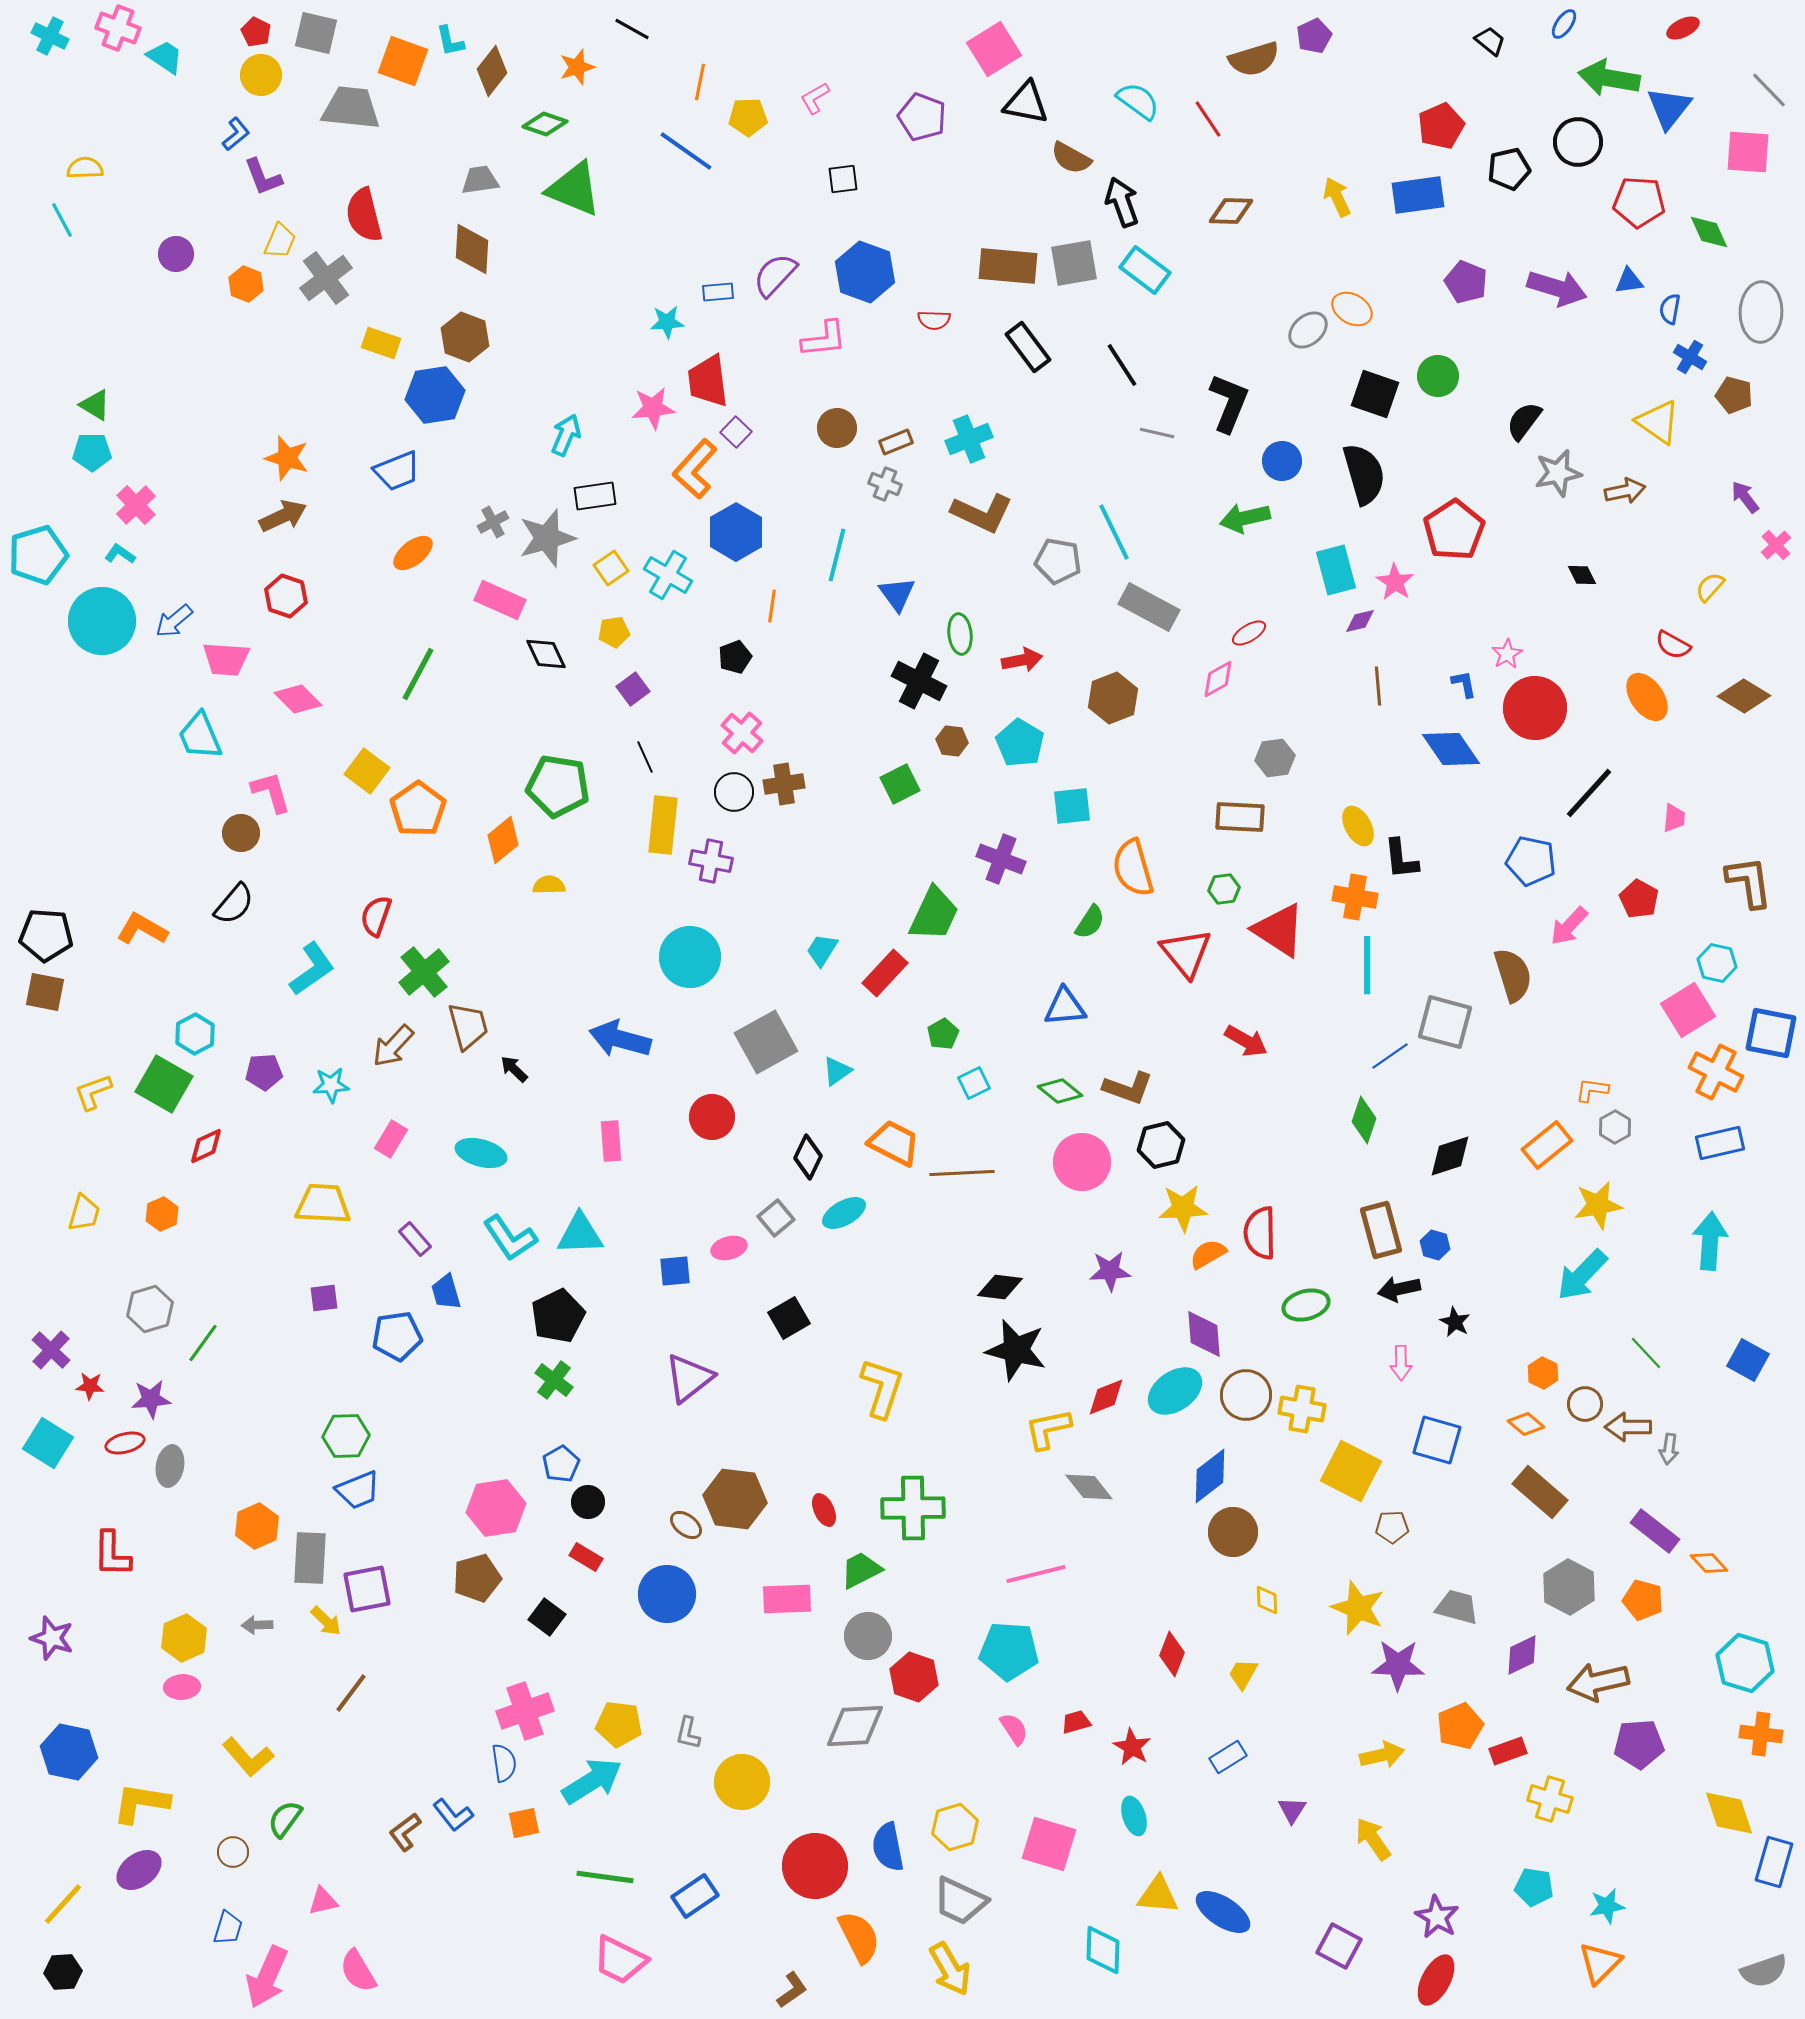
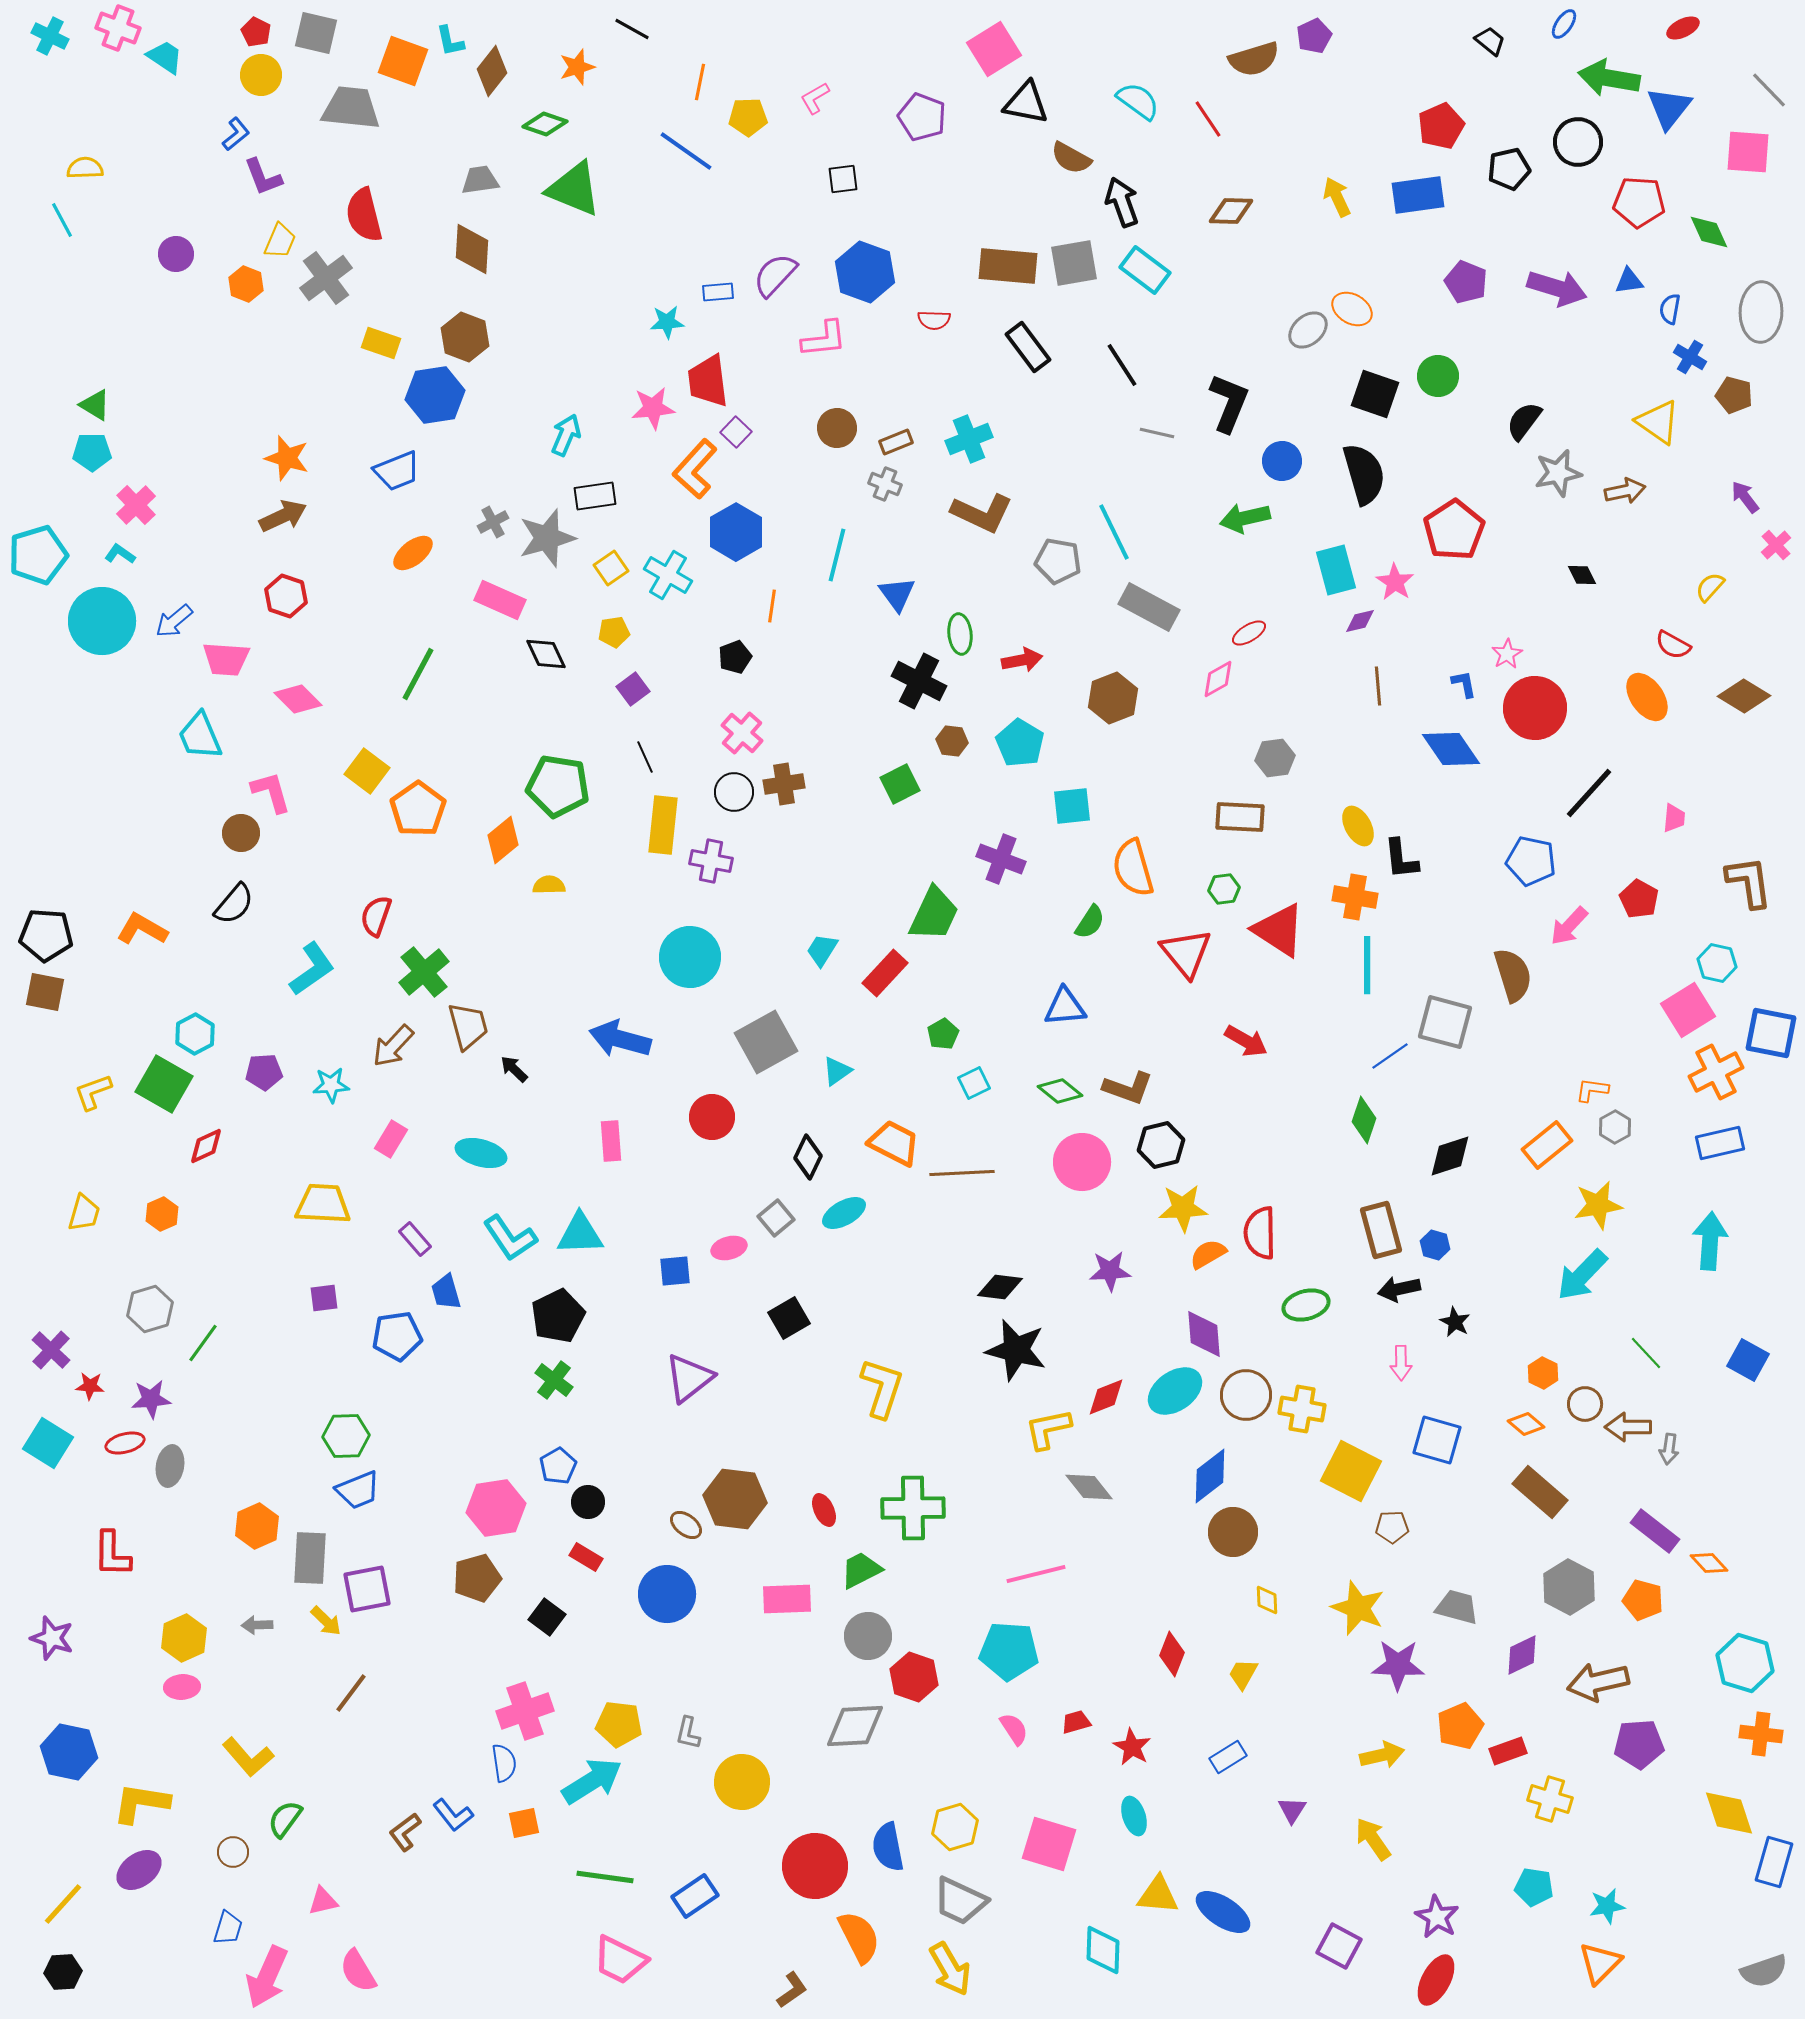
orange cross at (1716, 1072): rotated 36 degrees clockwise
blue pentagon at (561, 1464): moved 3 px left, 2 px down
